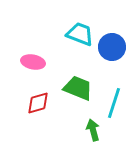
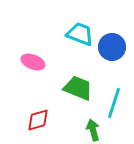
pink ellipse: rotated 10 degrees clockwise
red diamond: moved 17 px down
